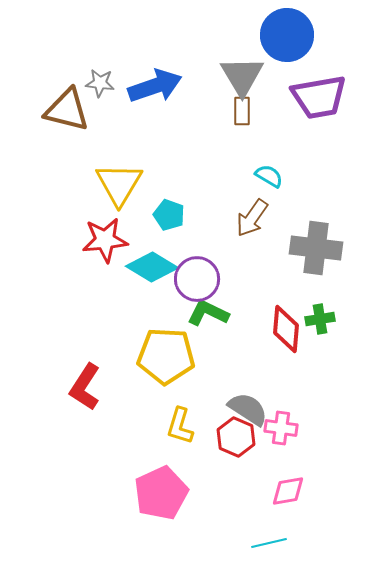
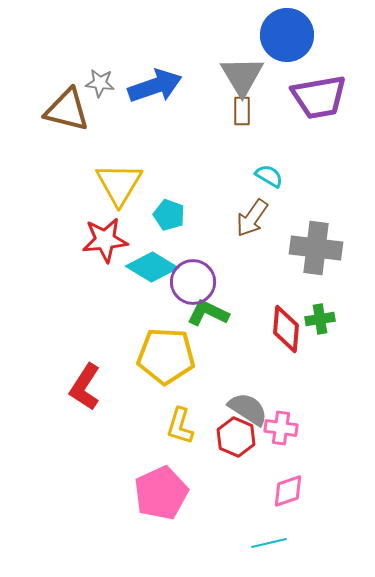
purple circle: moved 4 px left, 3 px down
pink diamond: rotated 9 degrees counterclockwise
